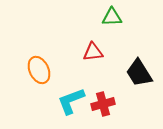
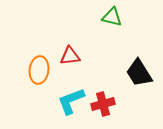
green triangle: rotated 15 degrees clockwise
red triangle: moved 23 px left, 4 px down
orange ellipse: rotated 32 degrees clockwise
